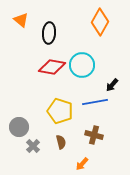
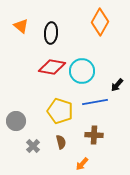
orange triangle: moved 6 px down
black ellipse: moved 2 px right
cyan circle: moved 6 px down
black arrow: moved 5 px right
gray circle: moved 3 px left, 6 px up
brown cross: rotated 12 degrees counterclockwise
